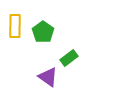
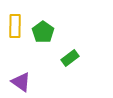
green rectangle: moved 1 px right
purple triangle: moved 27 px left, 5 px down
